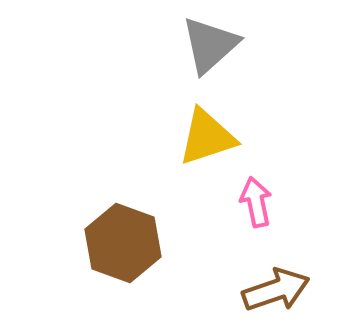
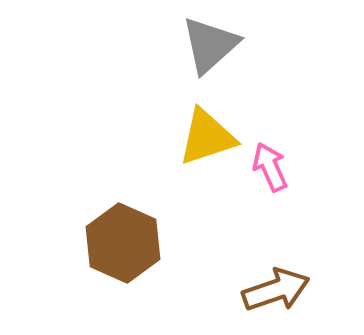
pink arrow: moved 14 px right, 35 px up; rotated 12 degrees counterclockwise
brown hexagon: rotated 4 degrees clockwise
